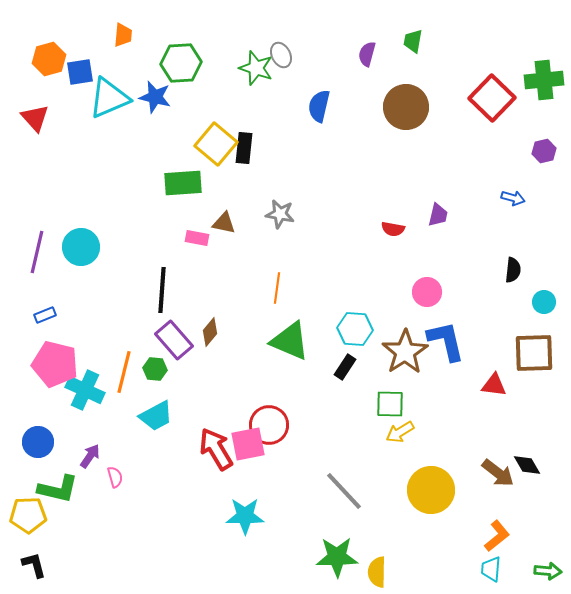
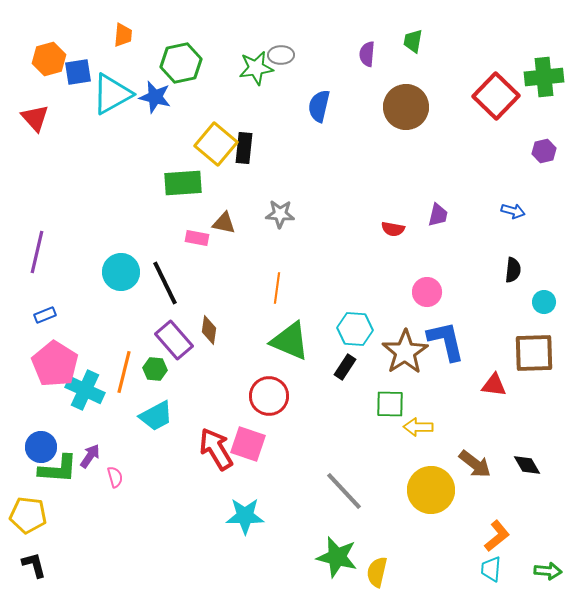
purple semicircle at (367, 54): rotated 10 degrees counterclockwise
gray ellipse at (281, 55): rotated 65 degrees counterclockwise
green hexagon at (181, 63): rotated 9 degrees counterclockwise
green star at (256, 68): rotated 28 degrees counterclockwise
blue square at (80, 72): moved 2 px left
green cross at (544, 80): moved 3 px up
cyan triangle at (109, 98): moved 3 px right, 4 px up; rotated 6 degrees counterclockwise
red square at (492, 98): moved 4 px right, 2 px up
blue arrow at (513, 198): moved 13 px down
gray star at (280, 214): rotated 8 degrees counterclockwise
cyan circle at (81, 247): moved 40 px right, 25 px down
black line at (162, 290): moved 3 px right, 7 px up; rotated 30 degrees counterclockwise
brown diamond at (210, 332): moved 1 px left, 2 px up; rotated 32 degrees counterclockwise
pink pentagon at (55, 364): rotated 18 degrees clockwise
red circle at (269, 425): moved 29 px up
yellow arrow at (400, 432): moved 18 px right, 5 px up; rotated 32 degrees clockwise
blue circle at (38, 442): moved 3 px right, 5 px down
pink square at (248, 444): rotated 30 degrees clockwise
brown arrow at (498, 473): moved 23 px left, 9 px up
green L-shape at (58, 489): moved 20 px up; rotated 9 degrees counterclockwise
yellow pentagon at (28, 515): rotated 9 degrees clockwise
green star at (337, 557): rotated 15 degrees clockwise
yellow semicircle at (377, 572): rotated 12 degrees clockwise
